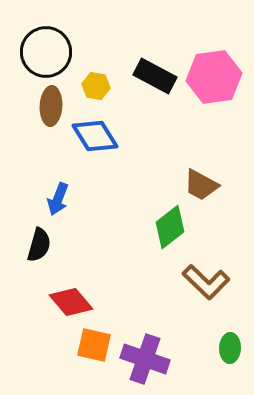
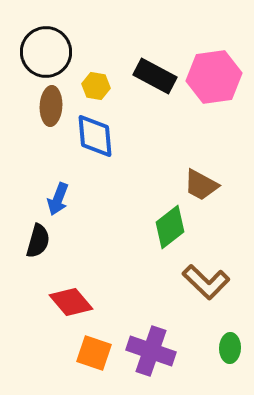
blue diamond: rotated 27 degrees clockwise
black semicircle: moved 1 px left, 4 px up
orange square: moved 8 px down; rotated 6 degrees clockwise
purple cross: moved 6 px right, 8 px up
